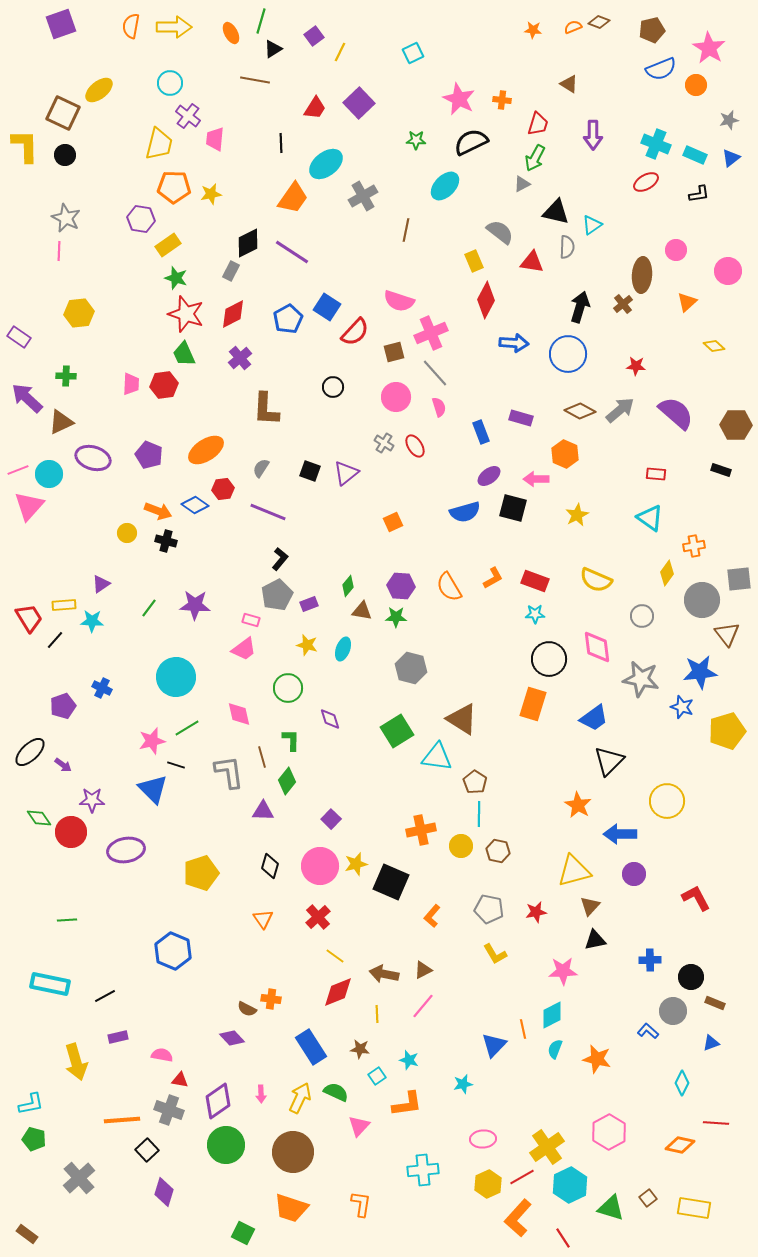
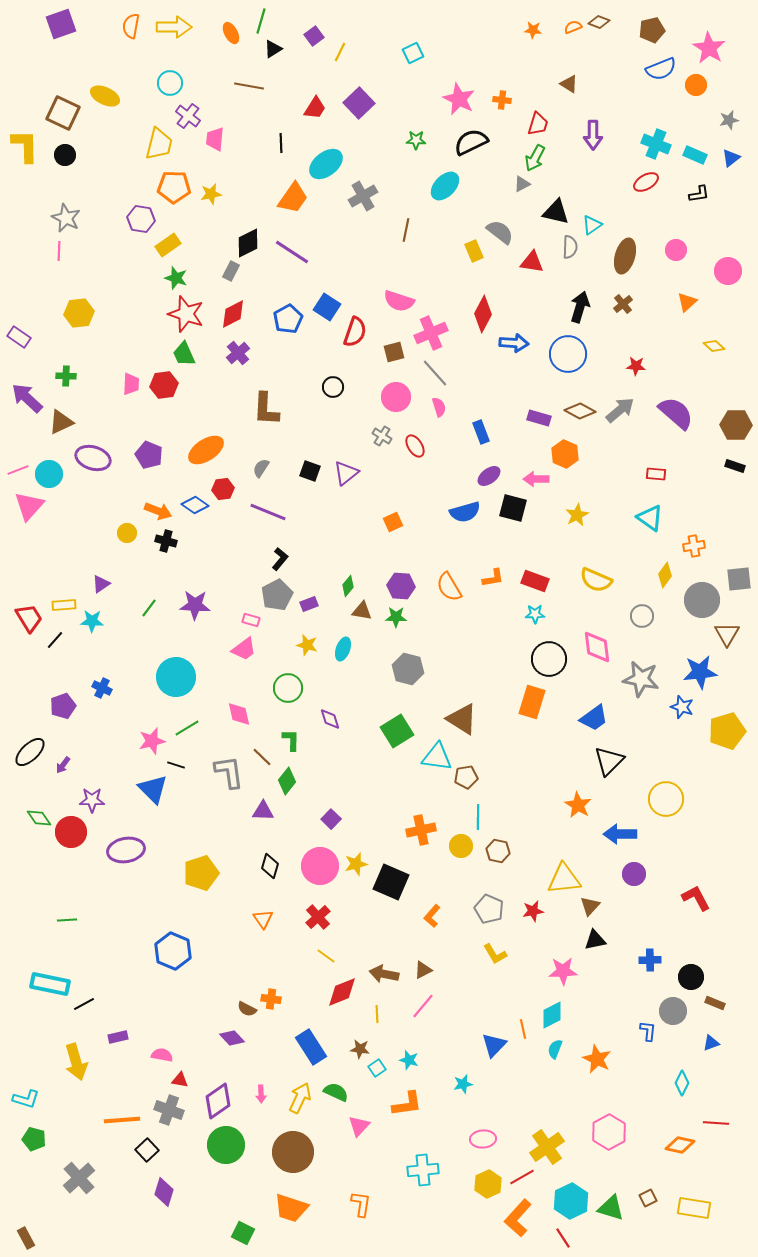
brown line at (255, 80): moved 6 px left, 6 px down
yellow ellipse at (99, 90): moved 6 px right, 6 px down; rotated 64 degrees clockwise
gray semicircle at (567, 247): moved 3 px right
yellow rectangle at (474, 261): moved 10 px up
brown ellipse at (642, 275): moved 17 px left, 19 px up; rotated 12 degrees clockwise
red diamond at (486, 300): moved 3 px left, 14 px down
red semicircle at (355, 332): rotated 24 degrees counterclockwise
purple cross at (240, 358): moved 2 px left, 5 px up
purple rectangle at (521, 418): moved 18 px right
gray cross at (384, 443): moved 2 px left, 7 px up
black rectangle at (721, 470): moved 14 px right, 4 px up
yellow diamond at (667, 573): moved 2 px left, 2 px down
orange L-shape at (493, 578): rotated 20 degrees clockwise
brown triangle at (727, 634): rotated 8 degrees clockwise
gray hexagon at (411, 668): moved 3 px left, 1 px down
orange rectangle at (533, 704): moved 1 px left, 2 px up
brown line at (262, 757): rotated 30 degrees counterclockwise
purple arrow at (63, 765): rotated 90 degrees clockwise
brown pentagon at (475, 782): moved 9 px left, 5 px up; rotated 30 degrees clockwise
yellow circle at (667, 801): moved 1 px left, 2 px up
cyan line at (479, 814): moved 1 px left, 3 px down
yellow triangle at (574, 871): moved 10 px left, 8 px down; rotated 9 degrees clockwise
gray pentagon at (489, 909): rotated 12 degrees clockwise
red star at (536, 912): moved 3 px left, 1 px up
yellow line at (335, 956): moved 9 px left
red diamond at (338, 992): moved 4 px right
black line at (105, 996): moved 21 px left, 8 px down
blue L-shape at (648, 1031): rotated 55 degrees clockwise
orange star at (597, 1059): rotated 12 degrees clockwise
cyan square at (377, 1076): moved 8 px up
cyan L-shape at (31, 1104): moved 5 px left, 5 px up; rotated 28 degrees clockwise
cyan hexagon at (570, 1185): moved 1 px right, 16 px down
brown square at (648, 1198): rotated 12 degrees clockwise
brown rectangle at (27, 1234): moved 1 px left, 4 px down; rotated 25 degrees clockwise
